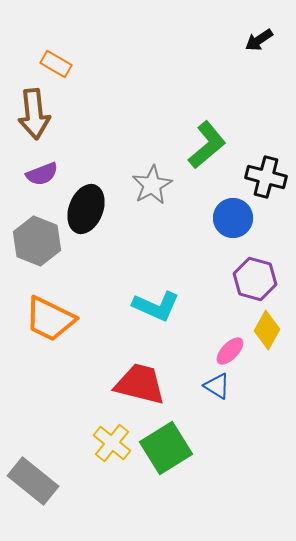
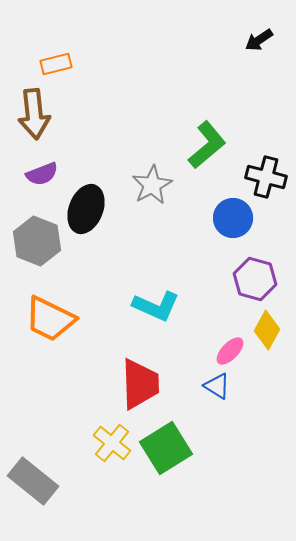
orange rectangle: rotated 44 degrees counterclockwise
red trapezoid: rotated 74 degrees clockwise
